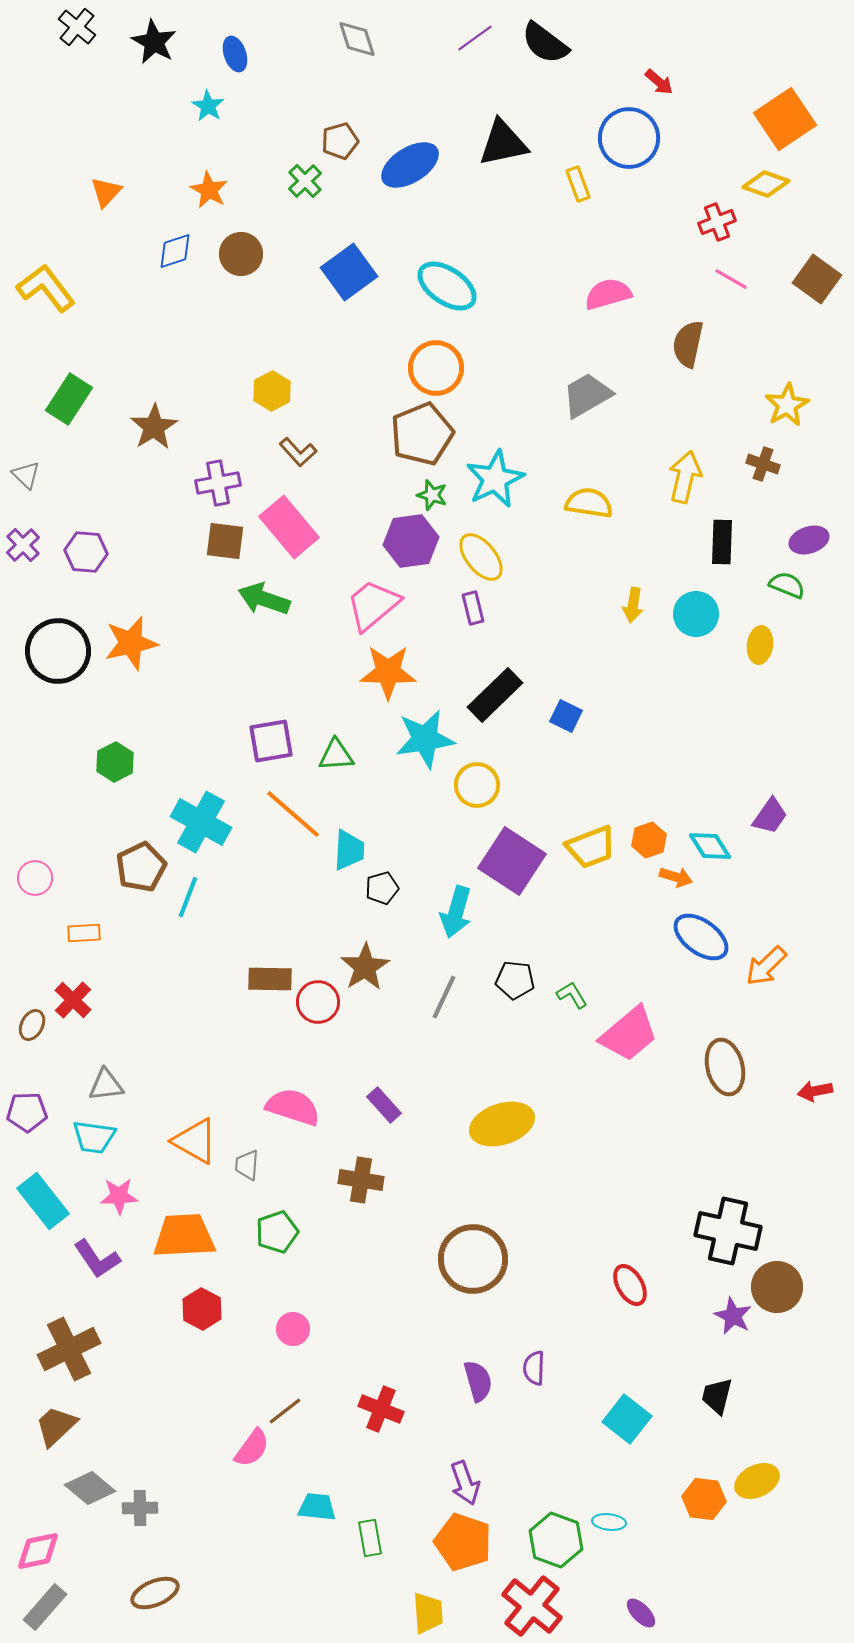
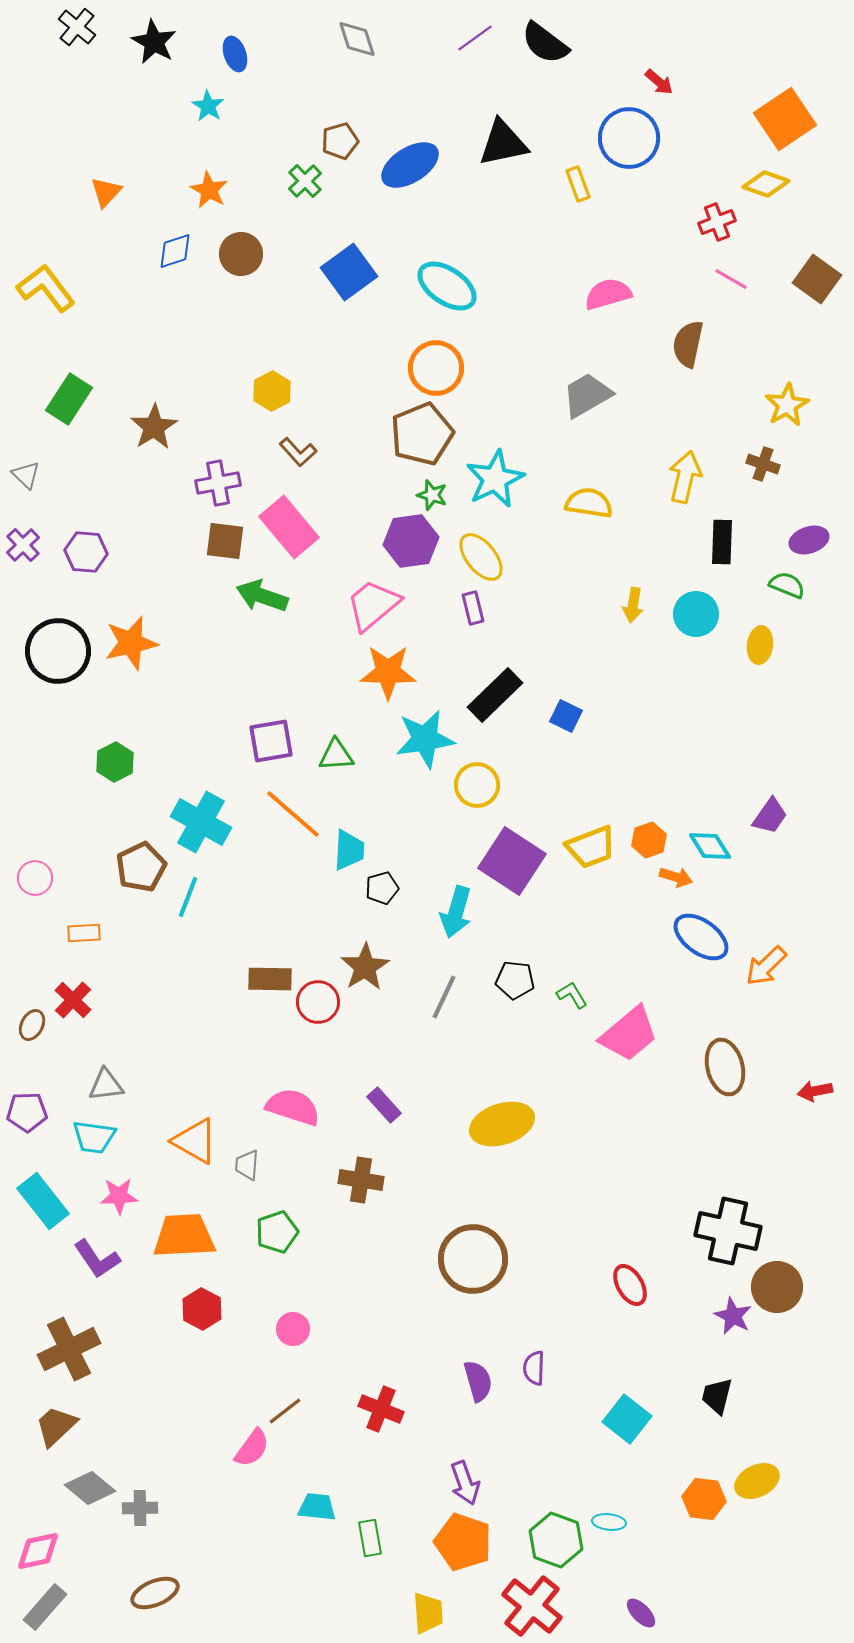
green arrow at (264, 599): moved 2 px left, 3 px up
